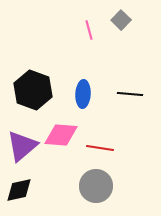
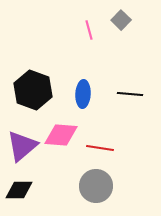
black diamond: rotated 12 degrees clockwise
